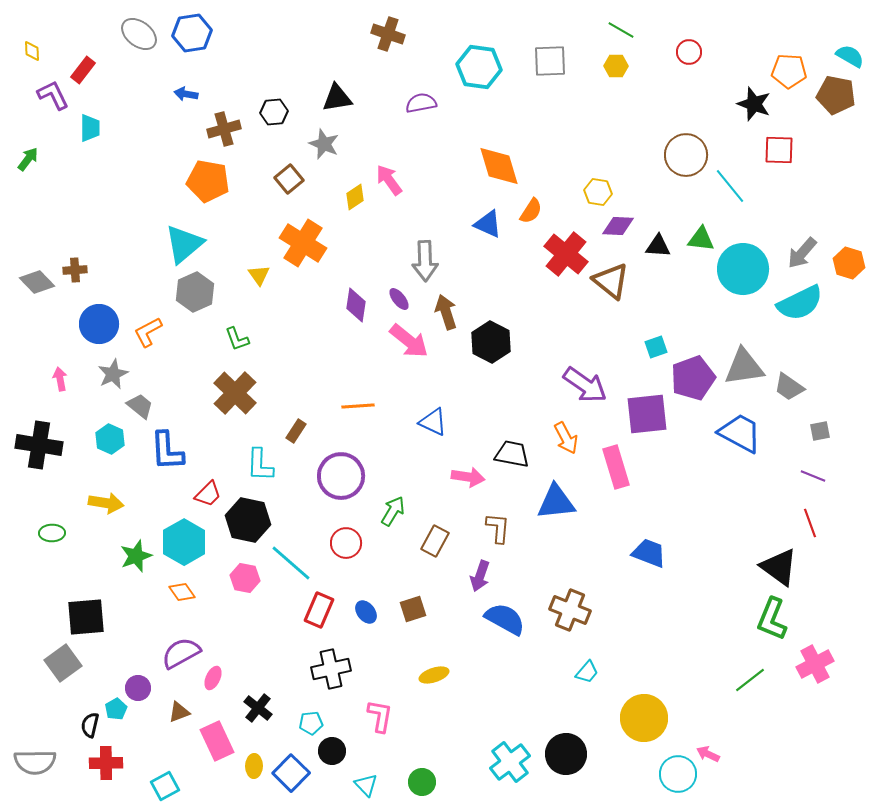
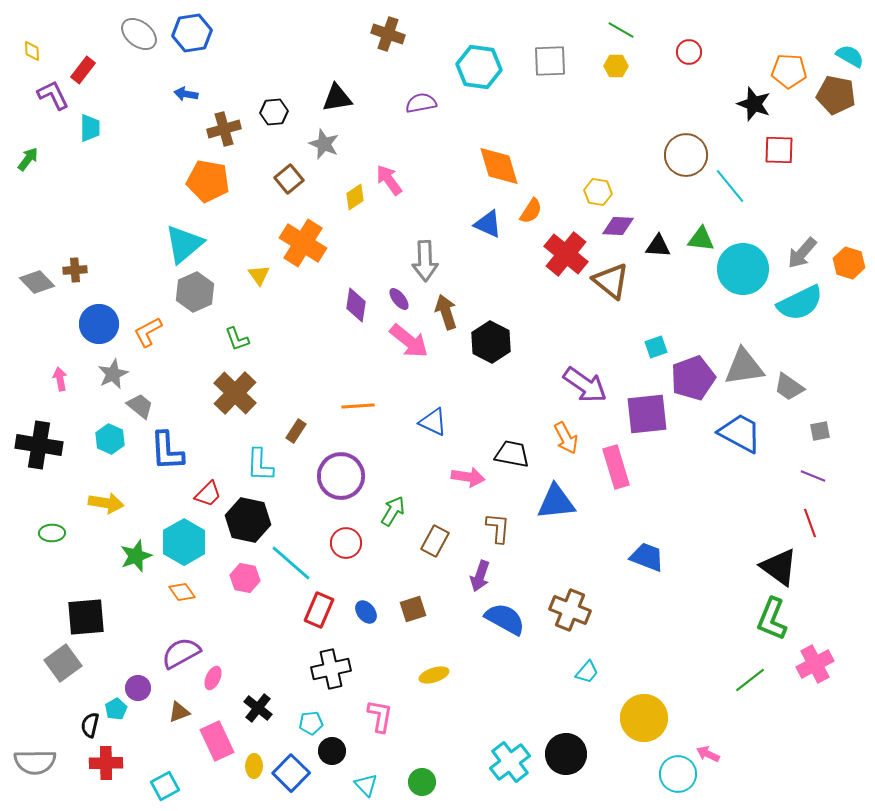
blue trapezoid at (649, 553): moved 2 px left, 4 px down
